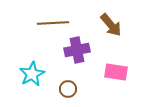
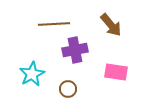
brown line: moved 1 px right, 1 px down
purple cross: moved 2 px left
